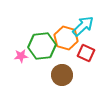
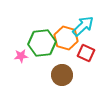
green hexagon: moved 3 px up
